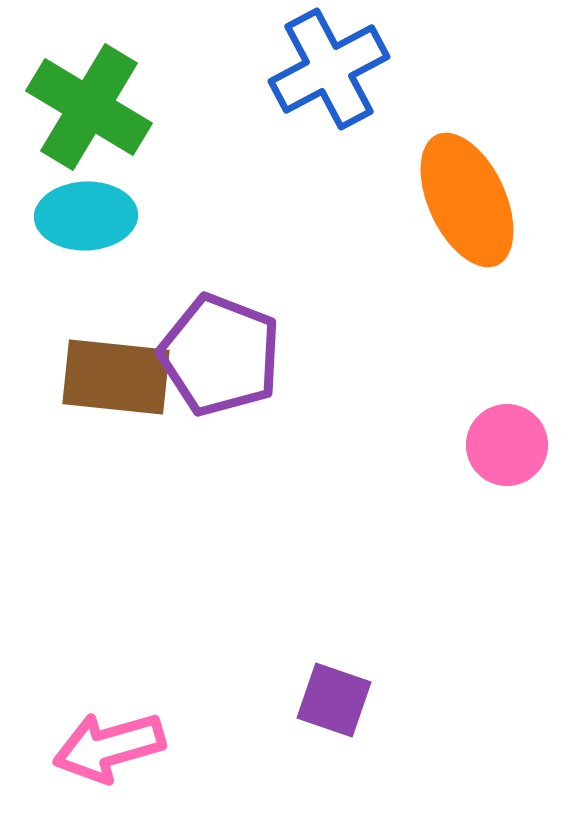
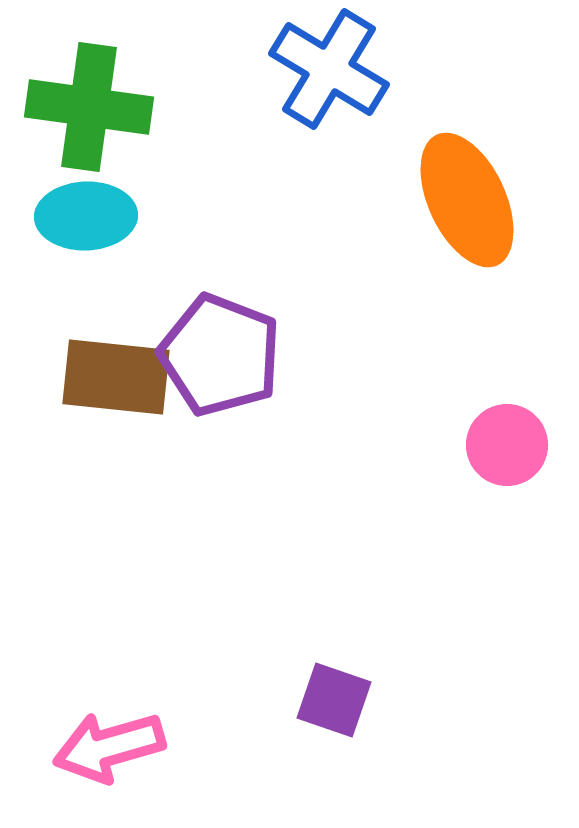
blue cross: rotated 31 degrees counterclockwise
green cross: rotated 23 degrees counterclockwise
